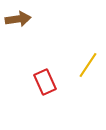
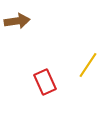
brown arrow: moved 1 px left, 2 px down
